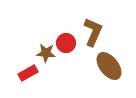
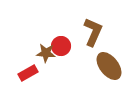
red circle: moved 5 px left, 3 px down
